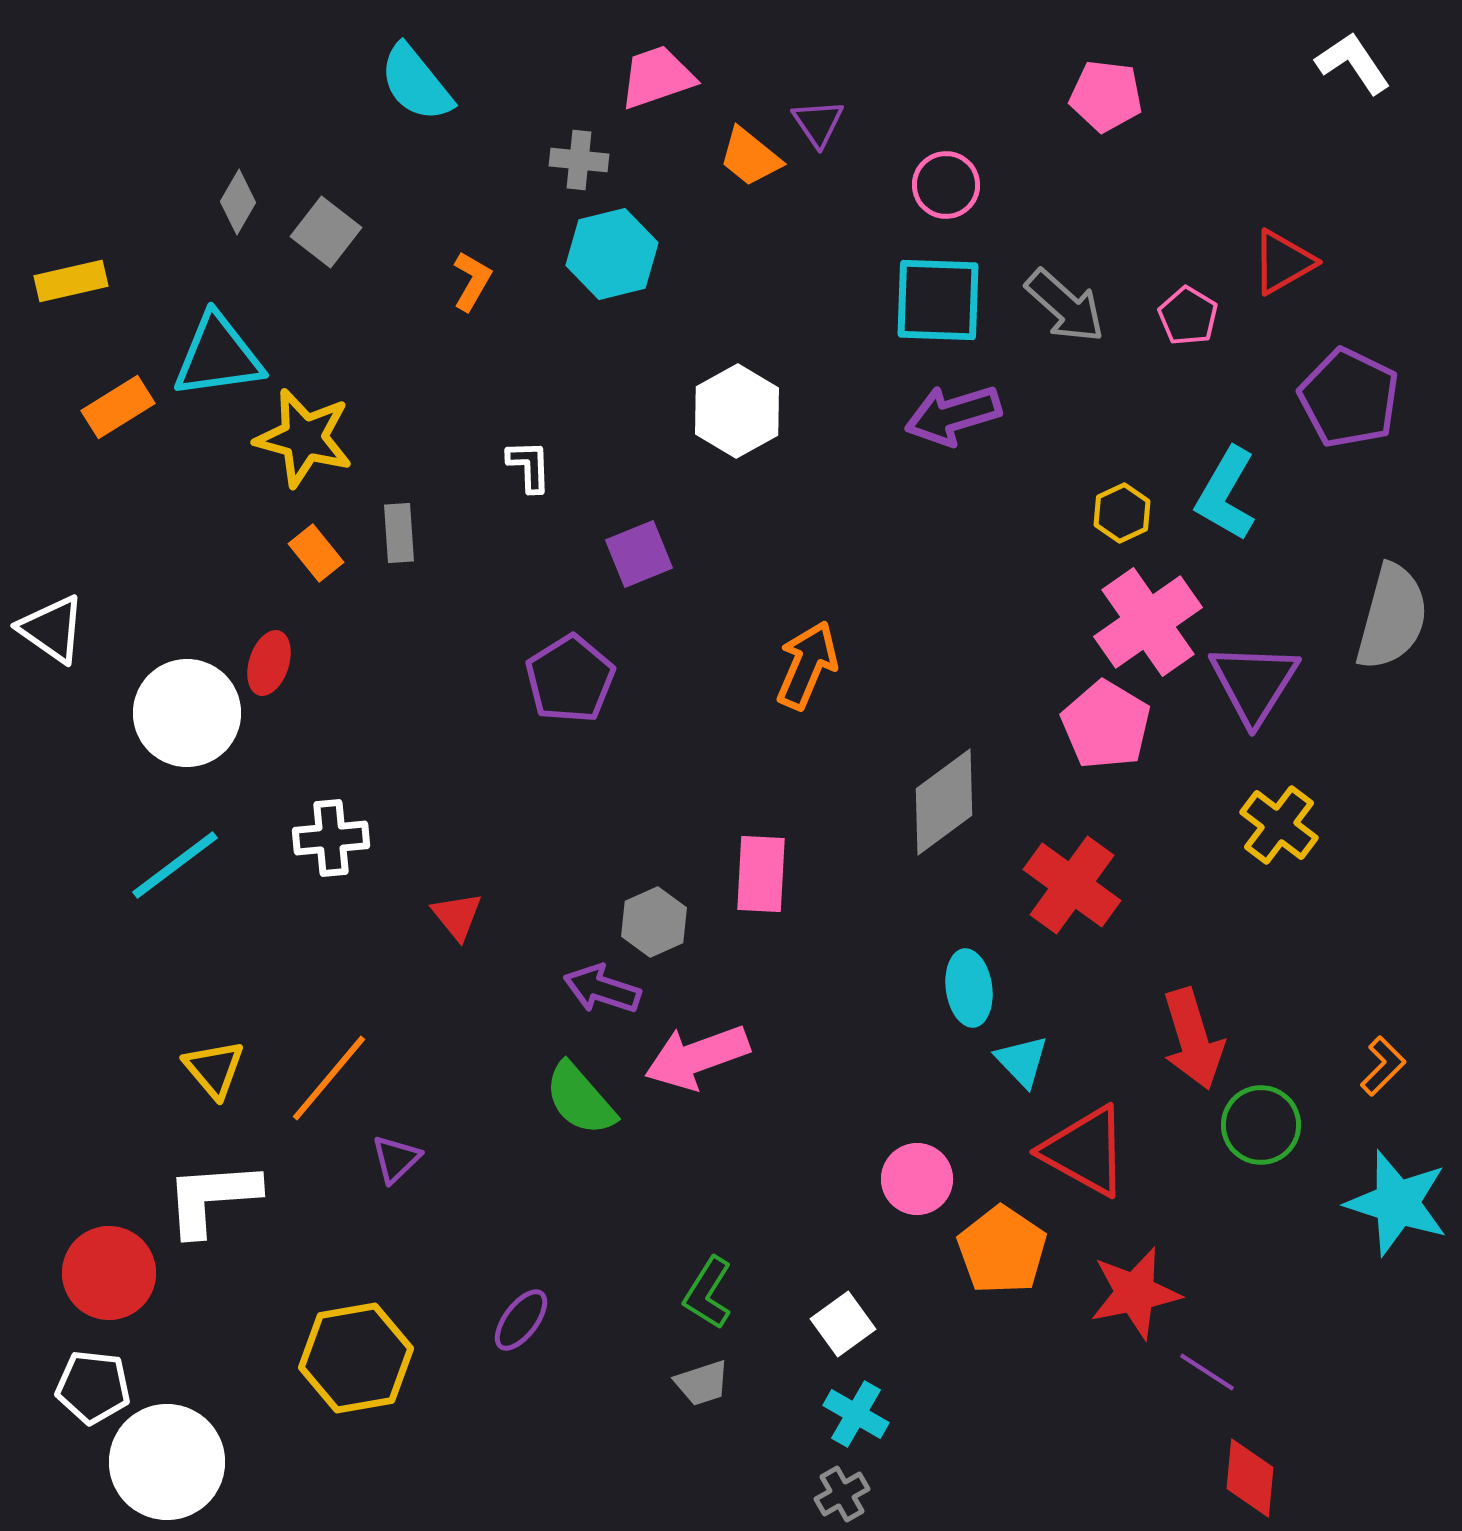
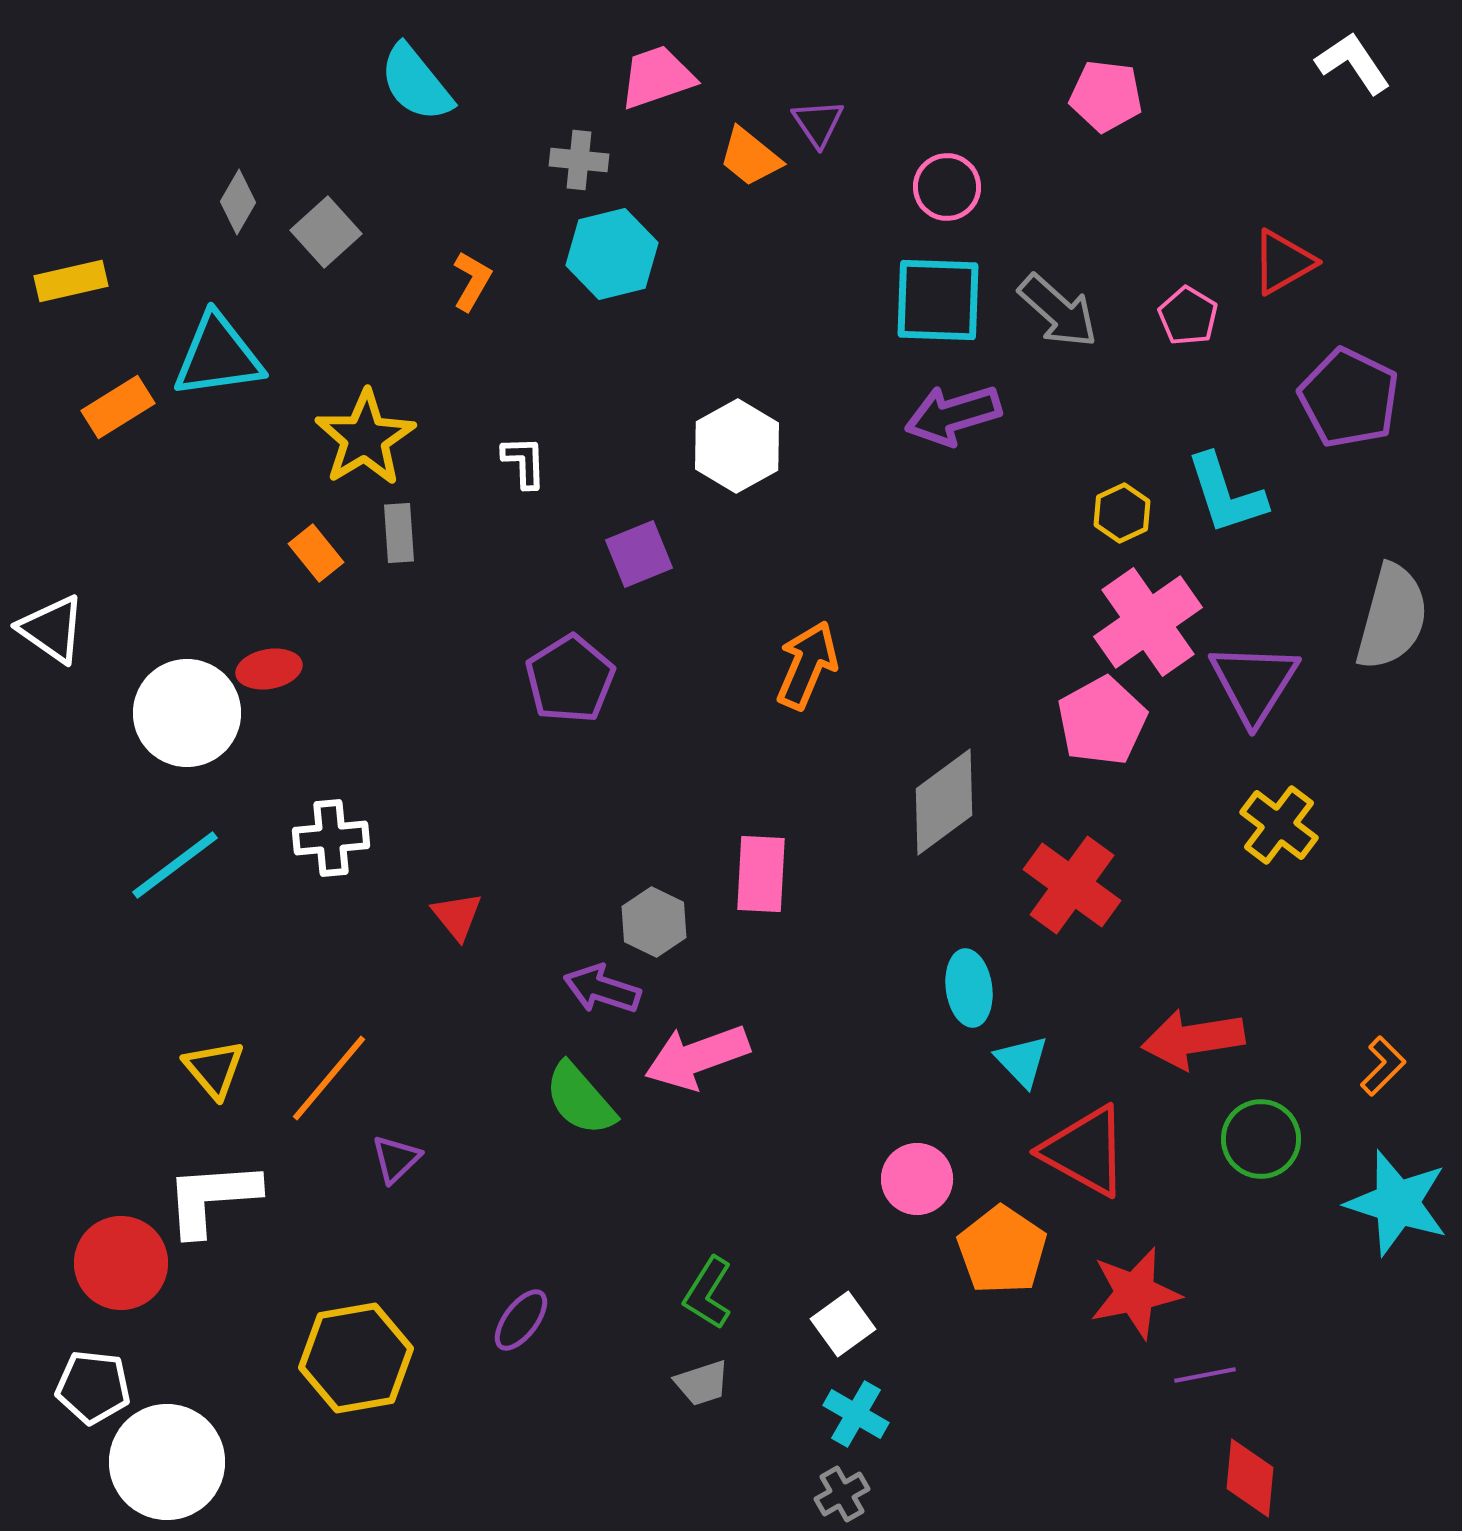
pink circle at (946, 185): moved 1 px right, 2 px down
gray square at (326, 232): rotated 10 degrees clockwise
gray arrow at (1065, 306): moved 7 px left, 5 px down
white hexagon at (737, 411): moved 35 px down
yellow star at (304, 438): moved 61 px right; rotated 26 degrees clockwise
white L-shape at (529, 466): moved 5 px left, 4 px up
cyan L-shape at (1226, 494): rotated 48 degrees counterclockwise
red ellipse at (269, 663): moved 6 px down; rotated 62 degrees clockwise
pink pentagon at (1106, 725): moved 4 px left, 4 px up; rotated 12 degrees clockwise
gray hexagon at (654, 922): rotated 10 degrees counterclockwise
red arrow at (1193, 1039): rotated 98 degrees clockwise
green circle at (1261, 1125): moved 14 px down
red circle at (109, 1273): moved 12 px right, 10 px up
purple line at (1207, 1372): moved 2 px left, 3 px down; rotated 44 degrees counterclockwise
